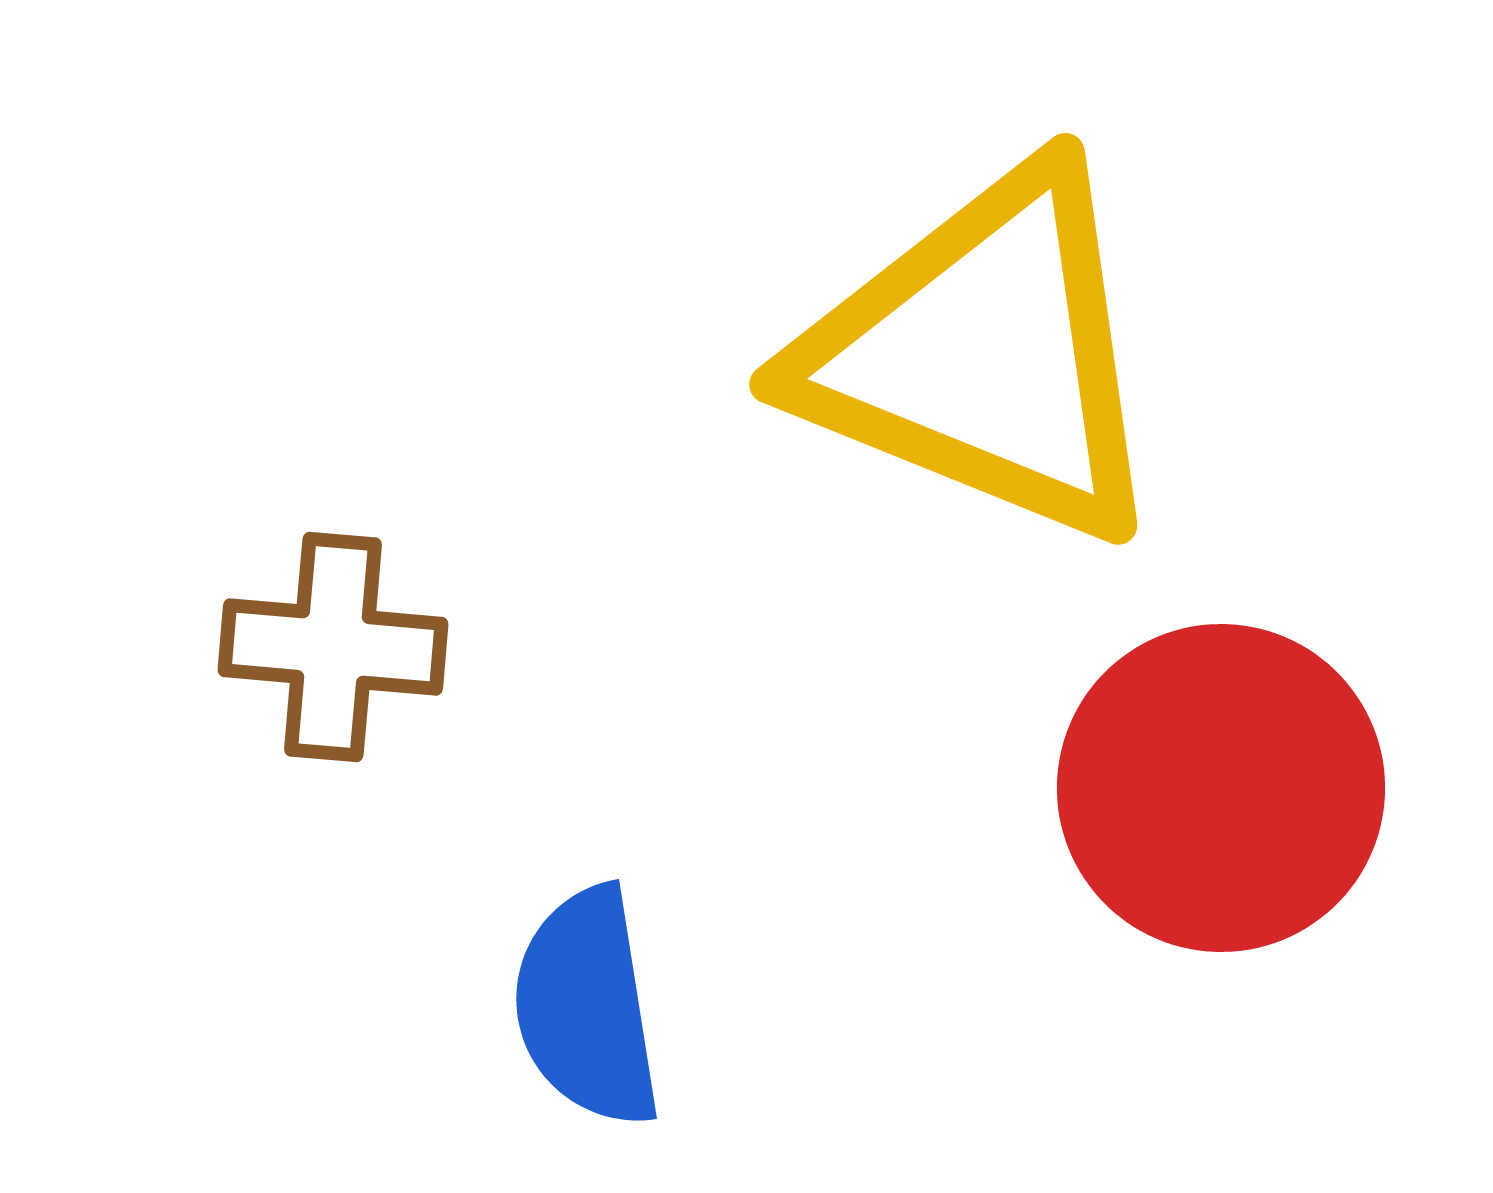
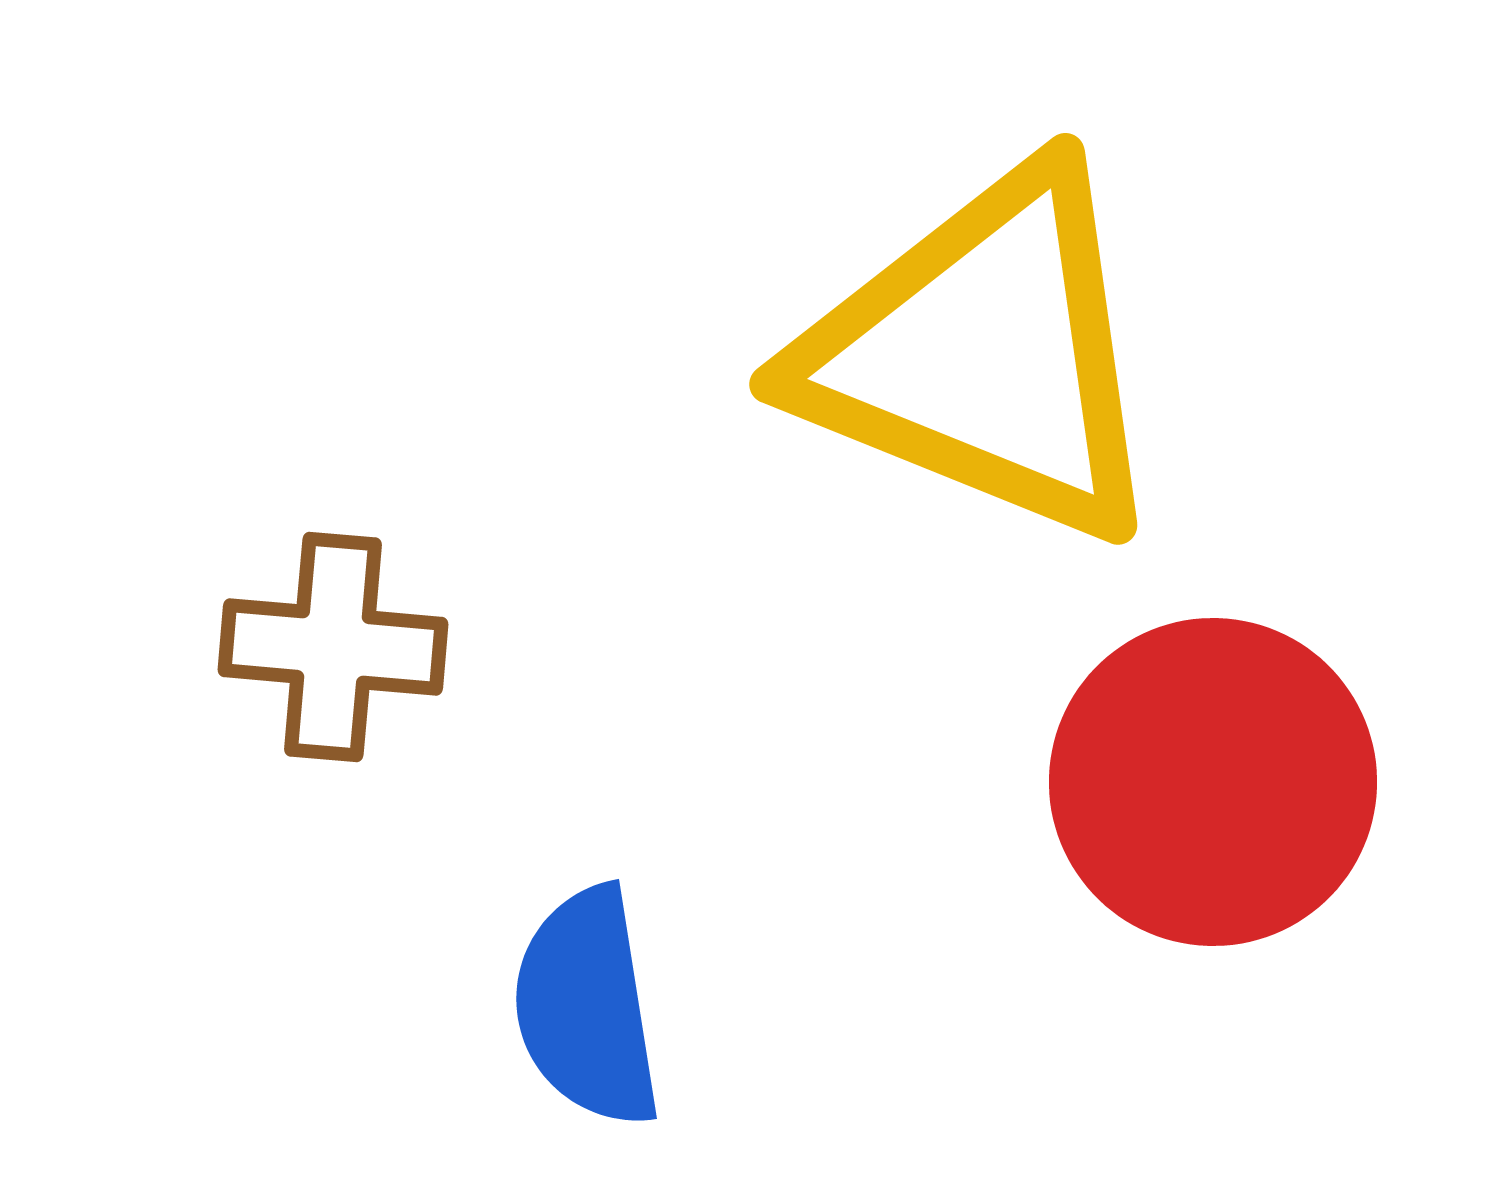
red circle: moved 8 px left, 6 px up
